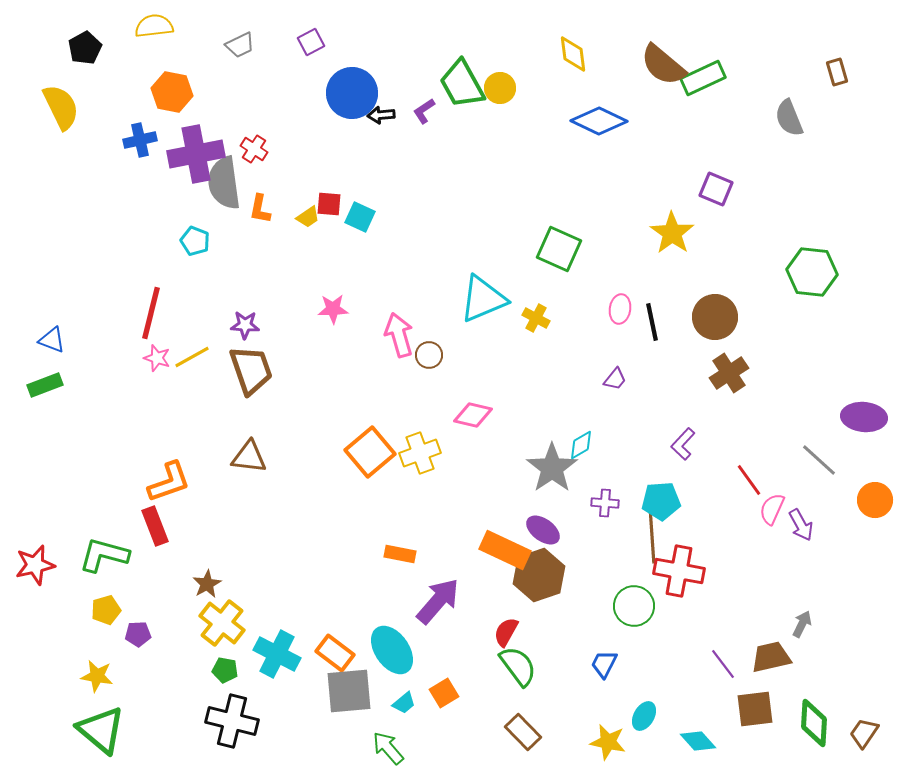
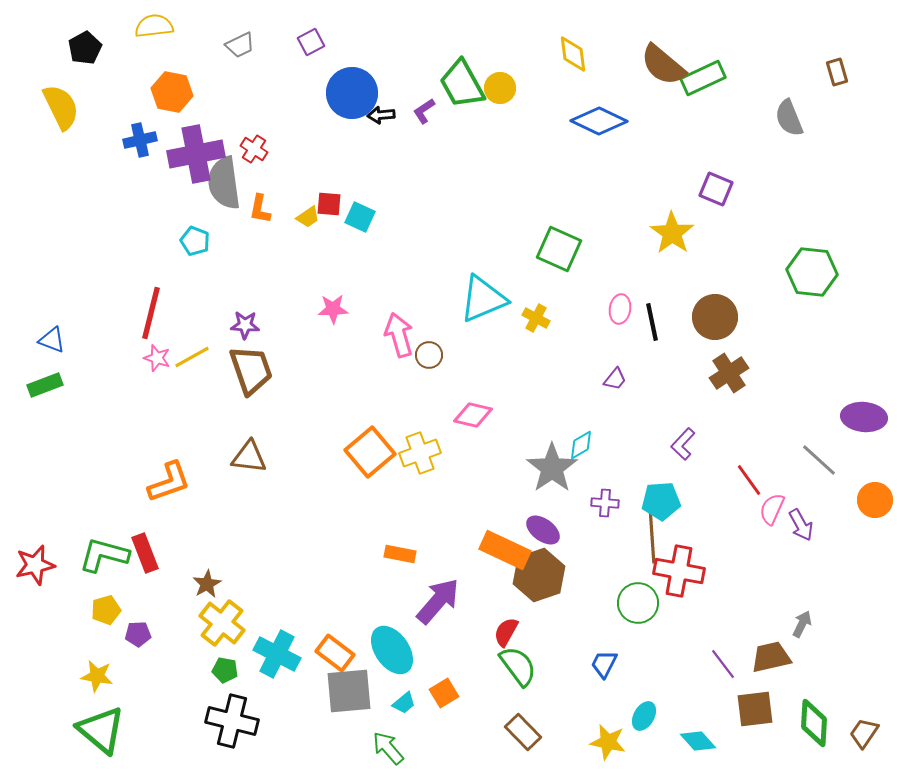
red rectangle at (155, 526): moved 10 px left, 27 px down
green circle at (634, 606): moved 4 px right, 3 px up
